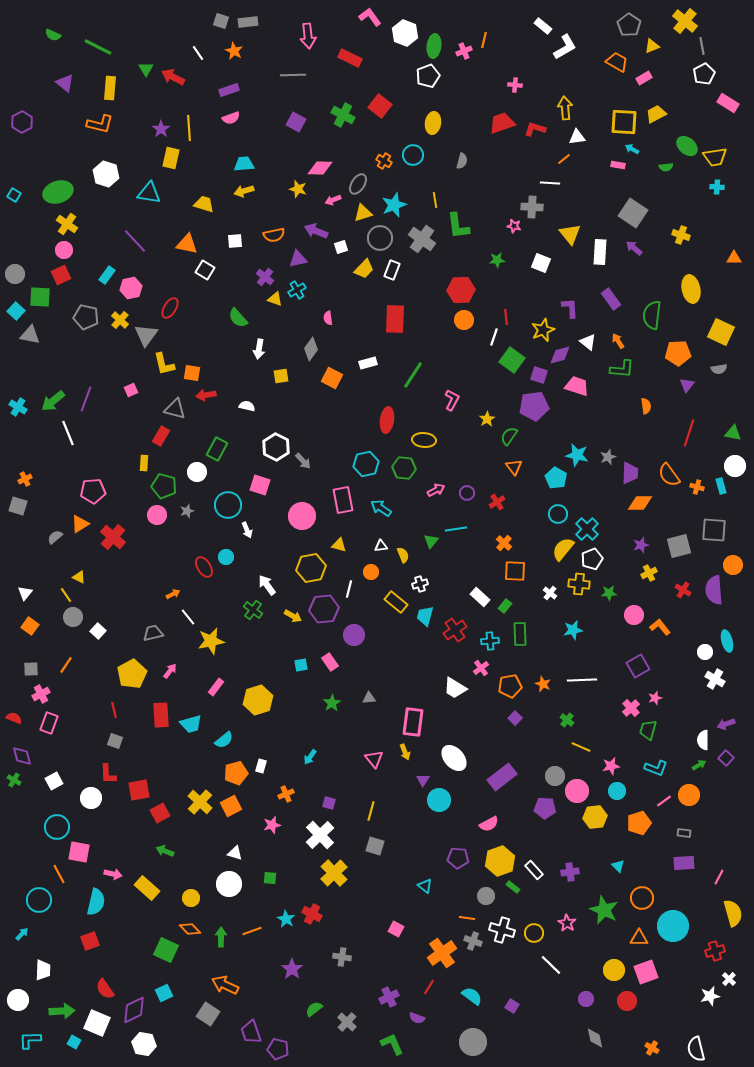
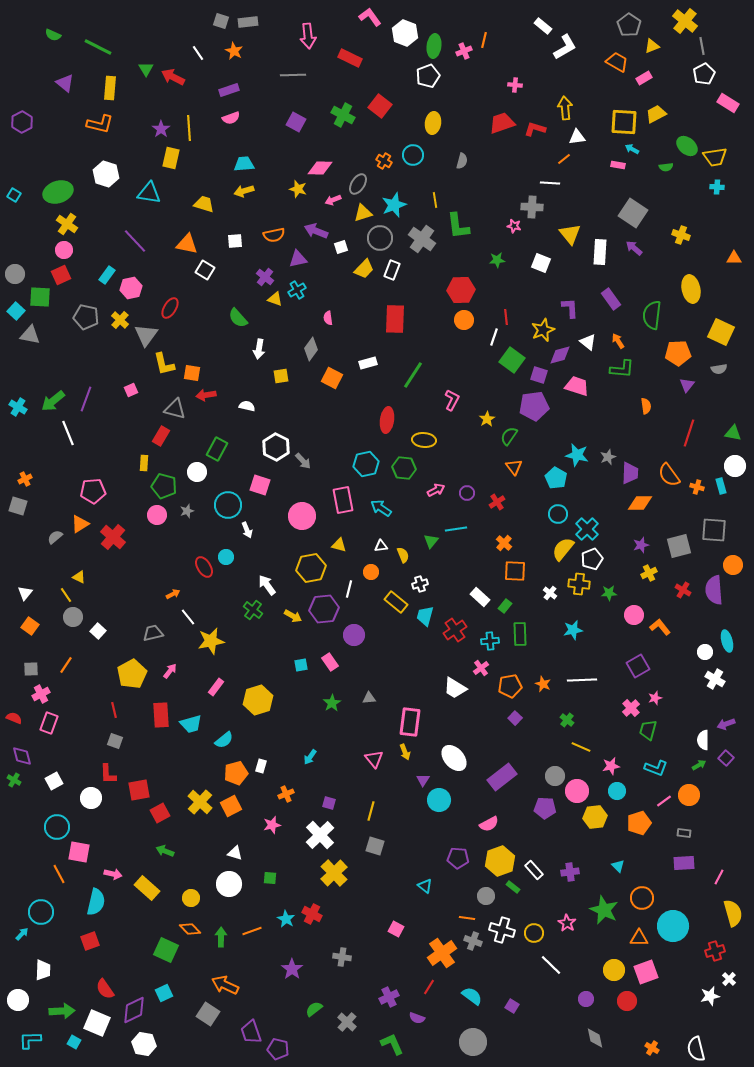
pink rectangle at (413, 722): moved 3 px left
cyan circle at (39, 900): moved 2 px right, 12 px down
